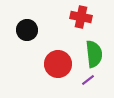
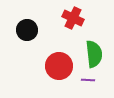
red cross: moved 8 px left, 1 px down; rotated 15 degrees clockwise
red circle: moved 1 px right, 2 px down
purple line: rotated 40 degrees clockwise
